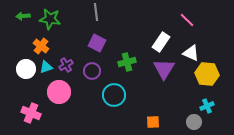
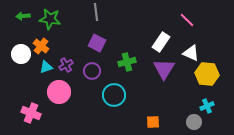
white circle: moved 5 px left, 15 px up
